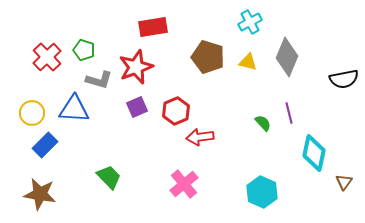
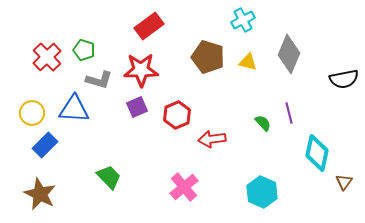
cyan cross: moved 7 px left, 2 px up
red rectangle: moved 4 px left, 1 px up; rotated 28 degrees counterclockwise
gray diamond: moved 2 px right, 3 px up
red star: moved 5 px right, 3 px down; rotated 20 degrees clockwise
red hexagon: moved 1 px right, 4 px down
red arrow: moved 12 px right, 2 px down
cyan diamond: moved 3 px right
pink cross: moved 3 px down
brown star: rotated 16 degrees clockwise
